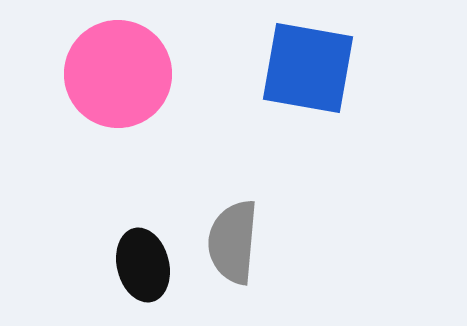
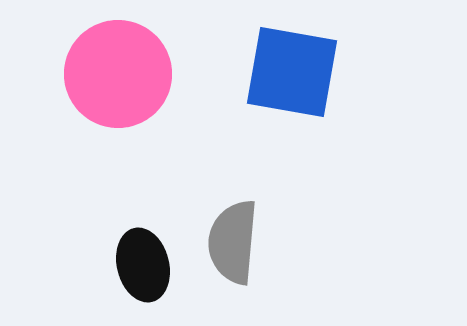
blue square: moved 16 px left, 4 px down
